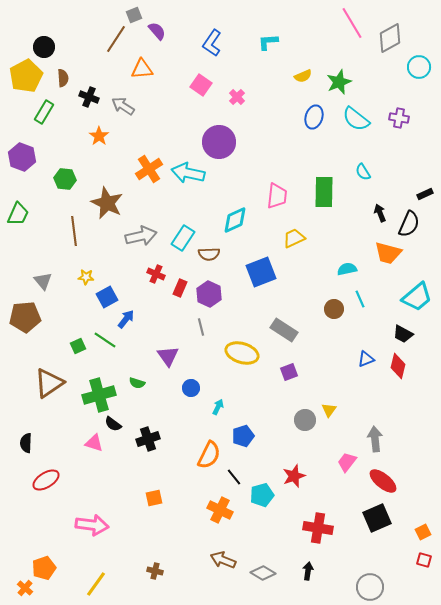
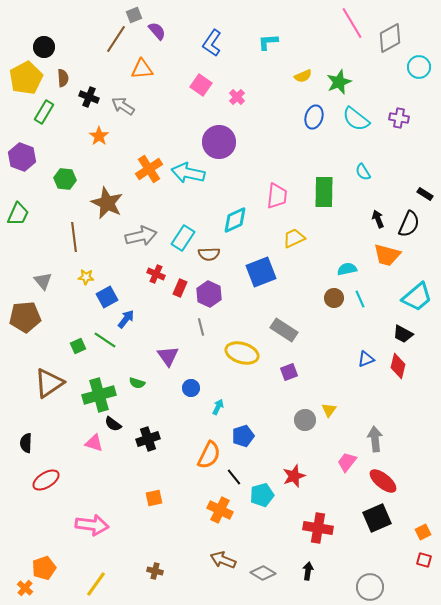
yellow pentagon at (26, 76): moved 2 px down
black rectangle at (425, 194): rotated 56 degrees clockwise
black arrow at (380, 213): moved 2 px left, 6 px down
brown line at (74, 231): moved 6 px down
orange trapezoid at (388, 253): moved 1 px left, 2 px down
brown circle at (334, 309): moved 11 px up
